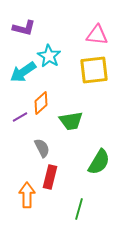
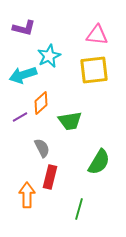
cyan star: rotated 15 degrees clockwise
cyan arrow: moved 3 px down; rotated 16 degrees clockwise
green trapezoid: moved 1 px left
